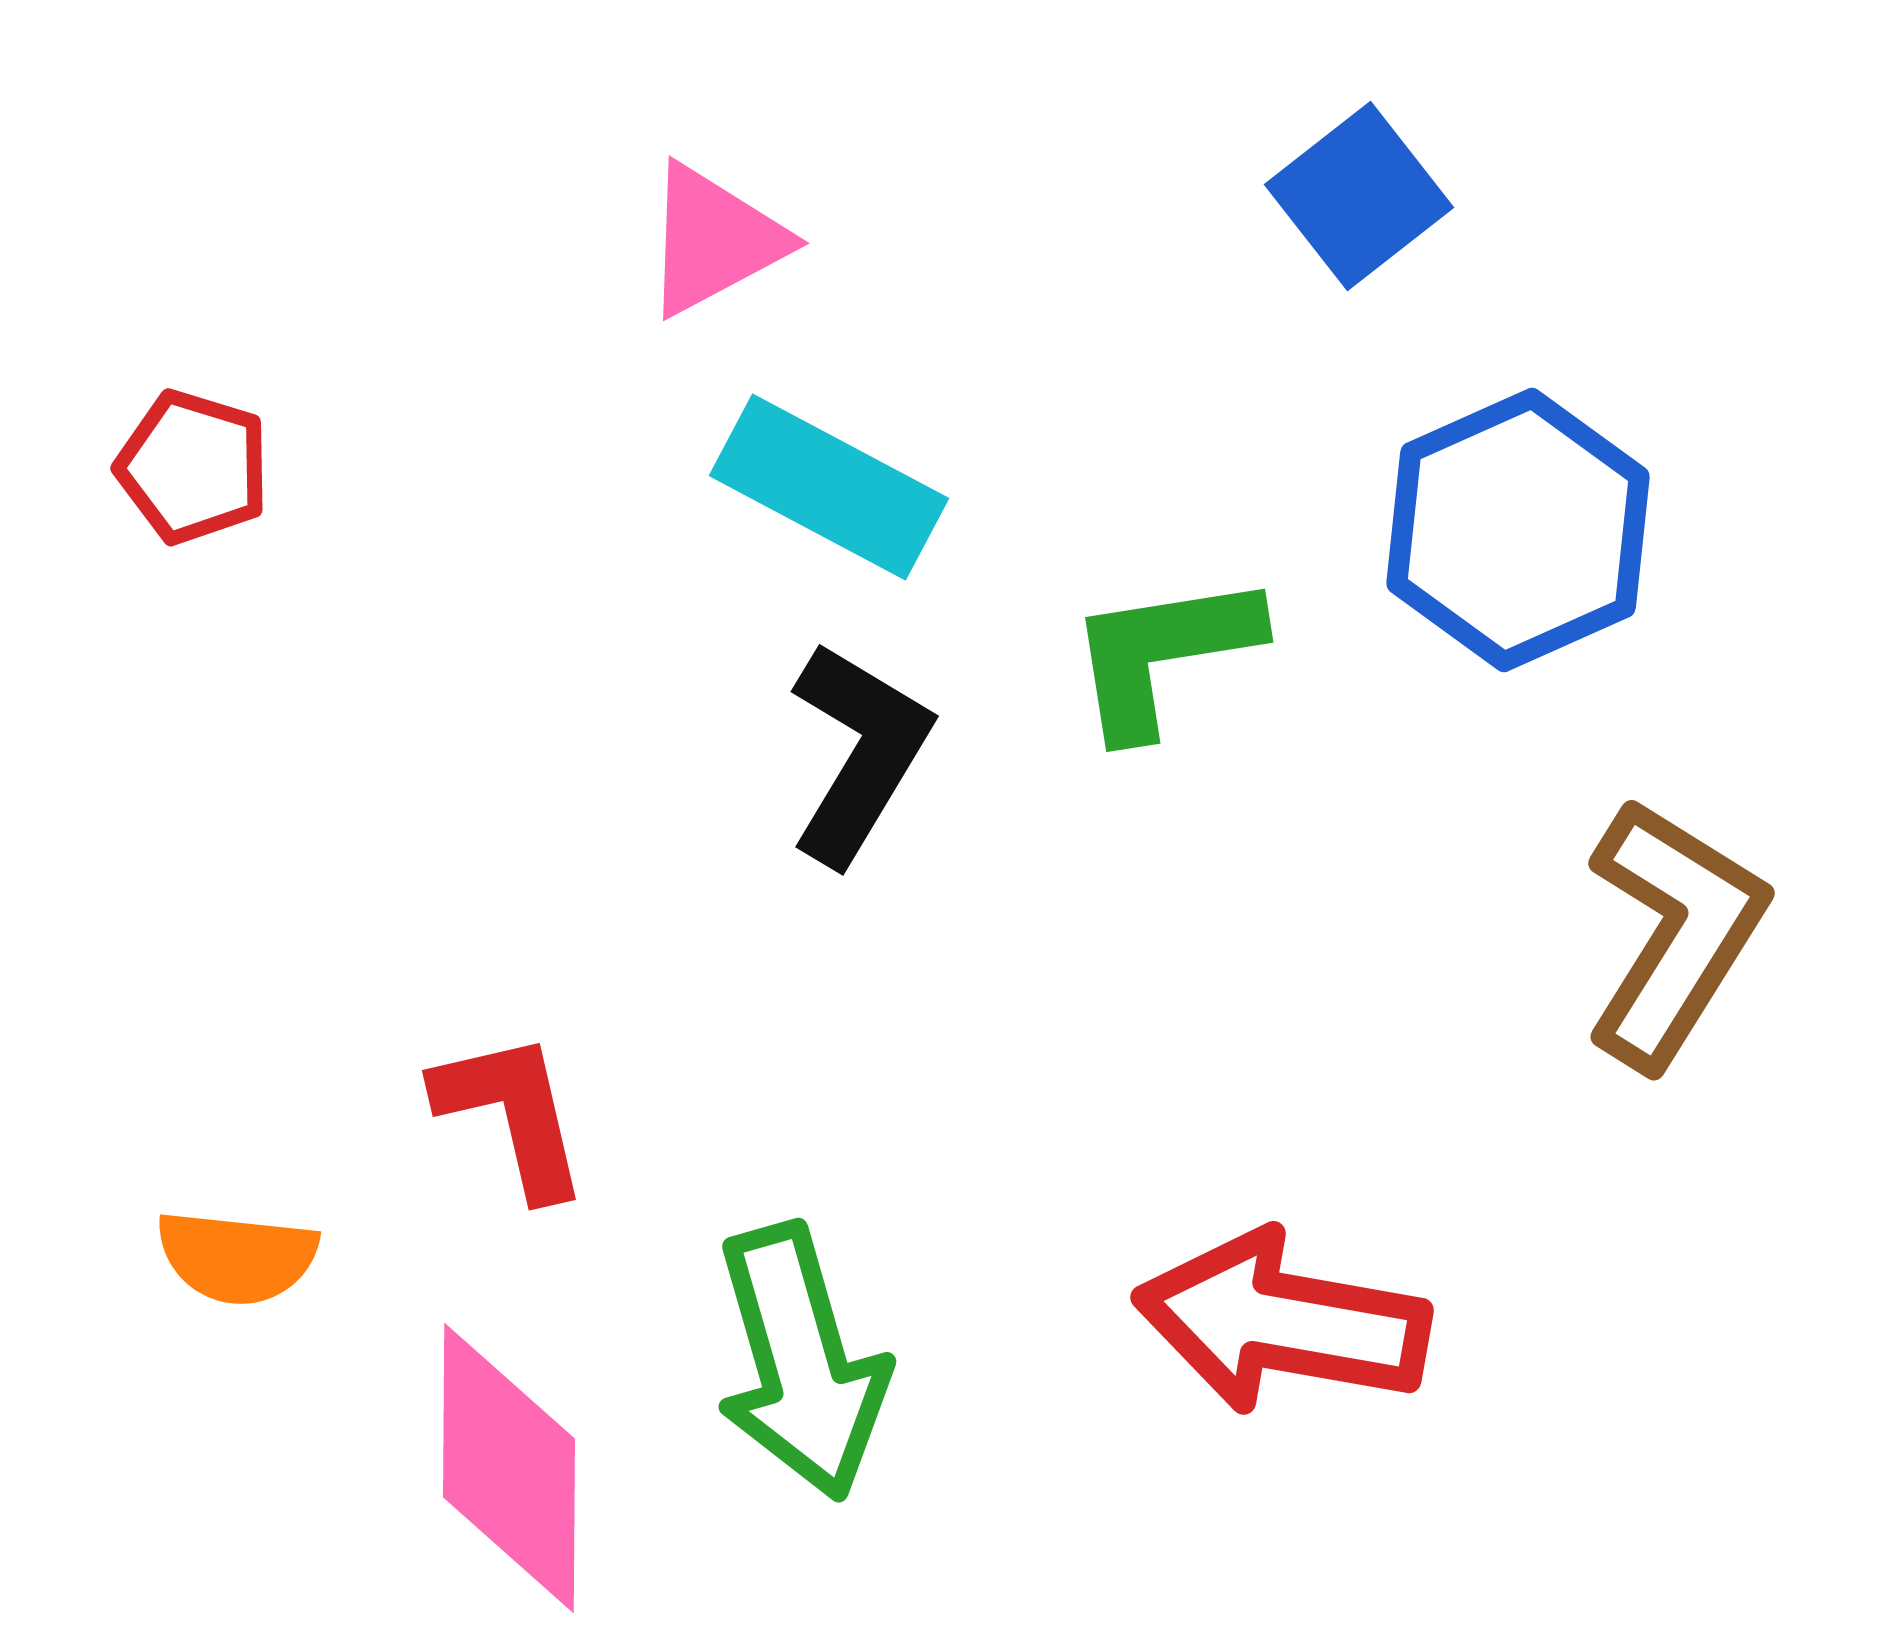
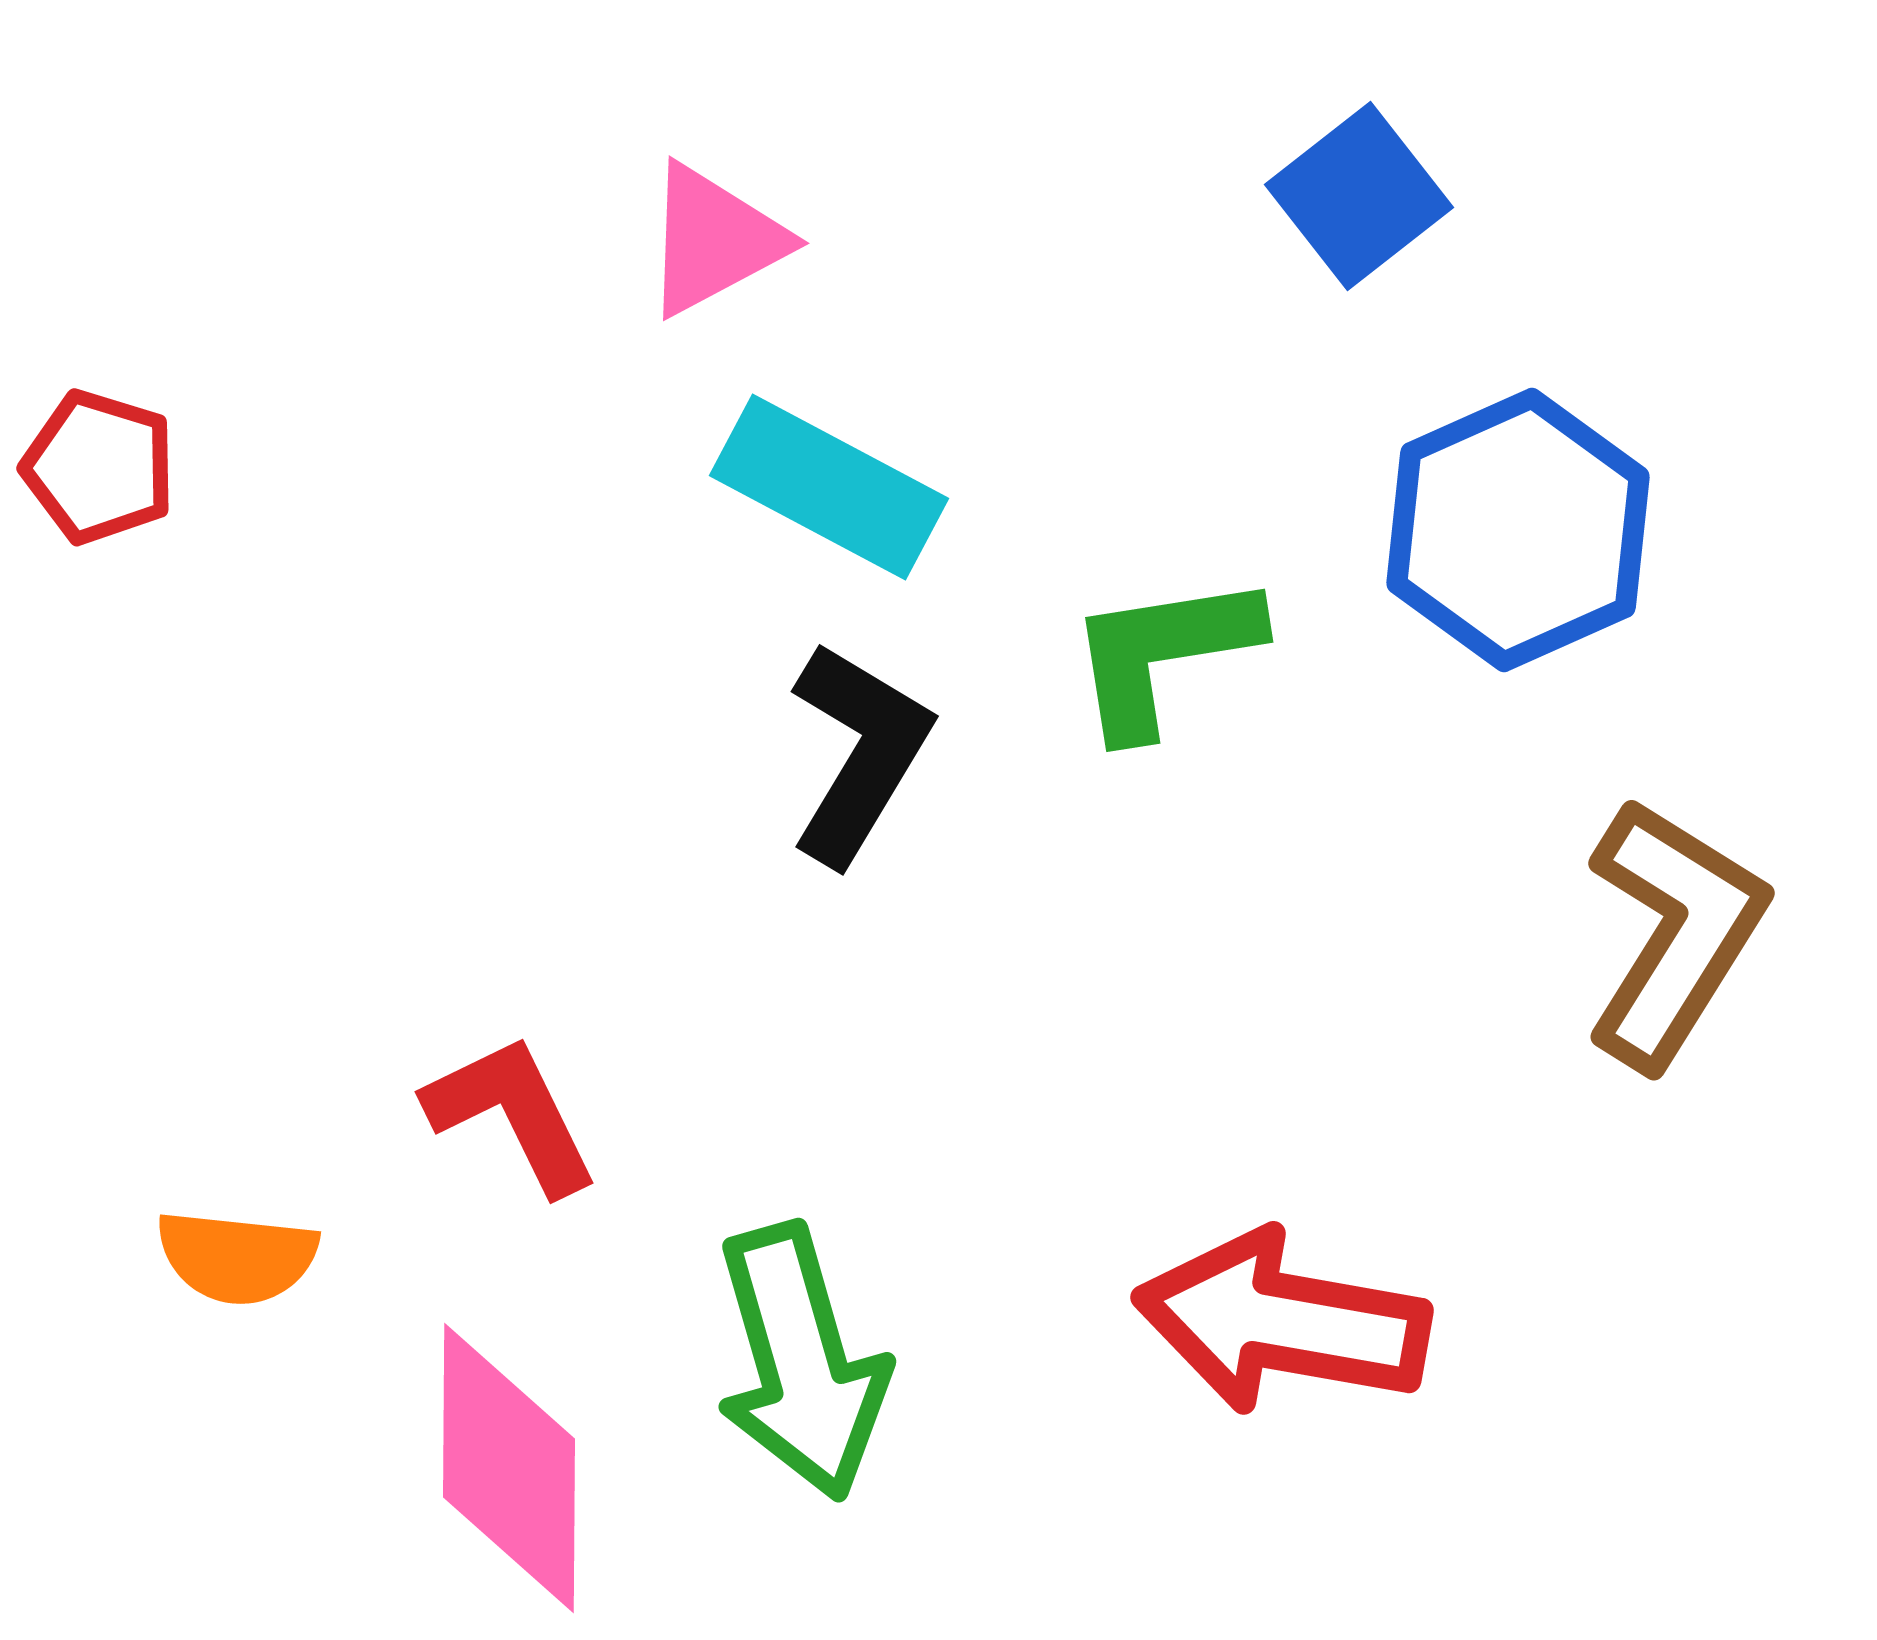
red pentagon: moved 94 px left
red L-shape: rotated 13 degrees counterclockwise
